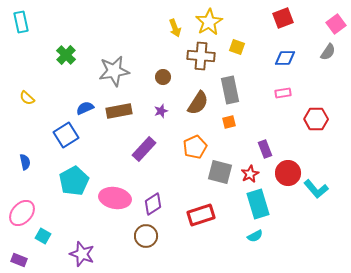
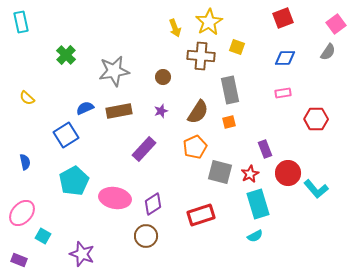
brown semicircle at (198, 103): moved 9 px down
